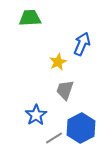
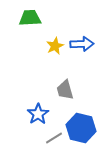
blue arrow: rotated 65 degrees clockwise
yellow star: moved 3 px left, 16 px up
gray trapezoid: rotated 35 degrees counterclockwise
blue star: moved 2 px right, 1 px up
blue hexagon: rotated 20 degrees counterclockwise
